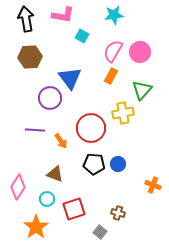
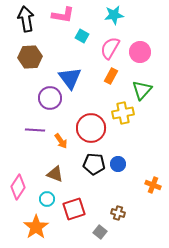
pink semicircle: moved 3 px left, 3 px up
